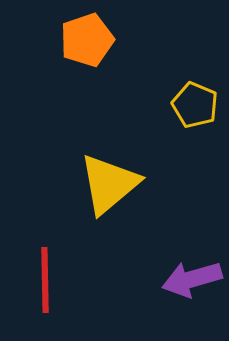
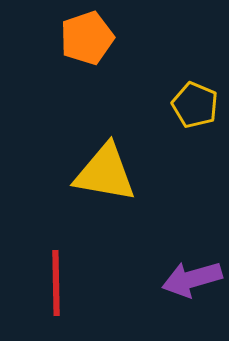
orange pentagon: moved 2 px up
yellow triangle: moved 4 px left, 11 px up; rotated 50 degrees clockwise
red line: moved 11 px right, 3 px down
